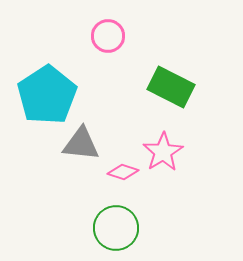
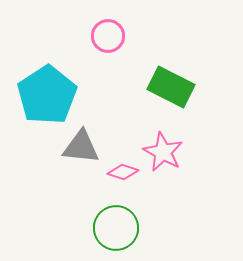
gray triangle: moved 3 px down
pink star: rotated 12 degrees counterclockwise
